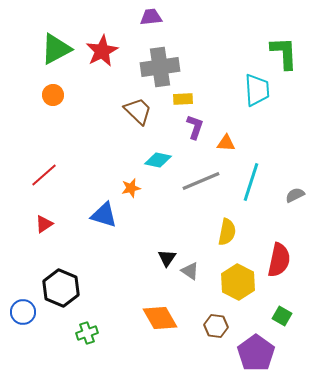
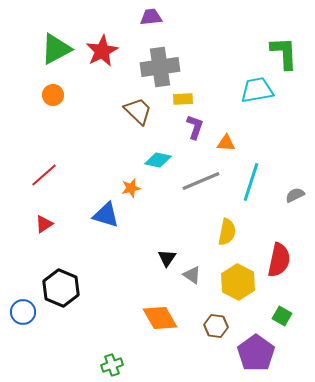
cyan trapezoid: rotated 96 degrees counterclockwise
blue triangle: moved 2 px right
gray triangle: moved 2 px right, 4 px down
green cross: moved 25 px right, 32 px down
